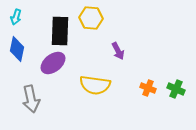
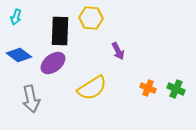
blue diamond: moved 2 px right, 6 px down; rotated 65 degrees counterclockwise
yellow semicircle: moved 3 px left, 3 px down; rotated 40 degrees counterclockwise
